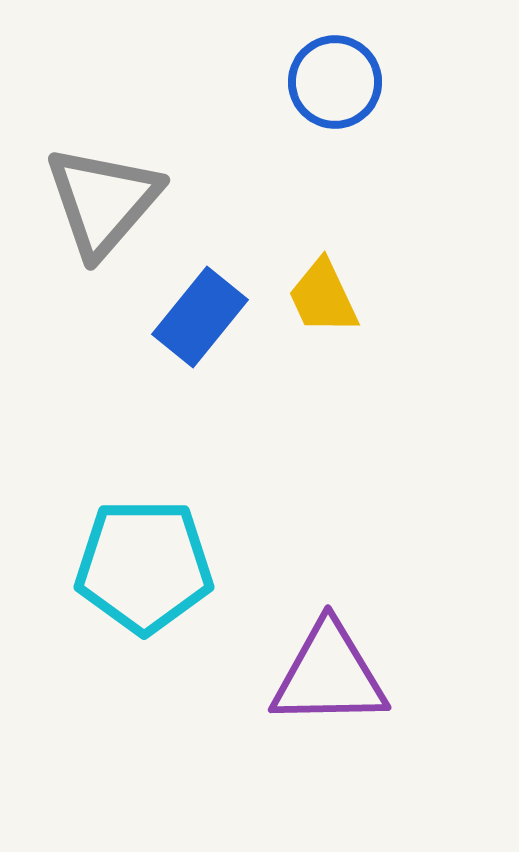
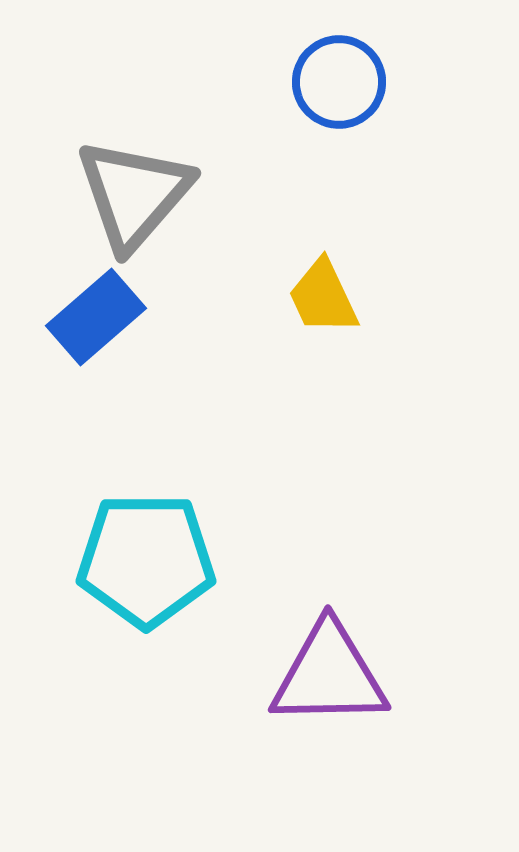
blue circle: moved 4 px right
gray triangle: moved 31 px right, 7 px up
blue rectangle: moved 104 px left; rotated 10 degrees clockwise
cyan pentagon: moved 2 px right, 6 px up
